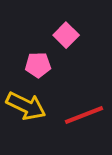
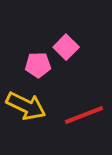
pink square: moved 12 px down
